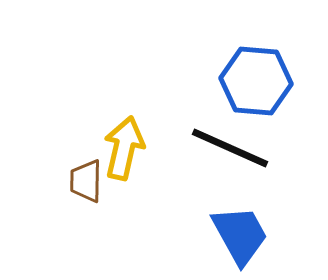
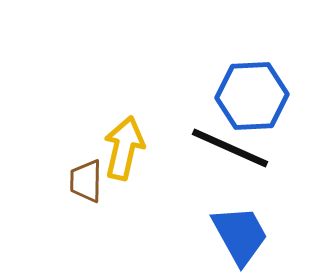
blue hexagon: moved 4 px left, 15 px down; rotated 8 degrees counterclockwise
